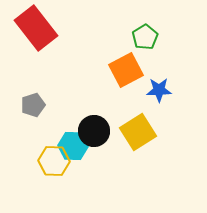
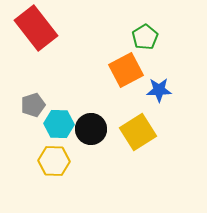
black circle: moved 3 px left, 2 px up
cyan hexagon: moved 14 px left, 22 px up
